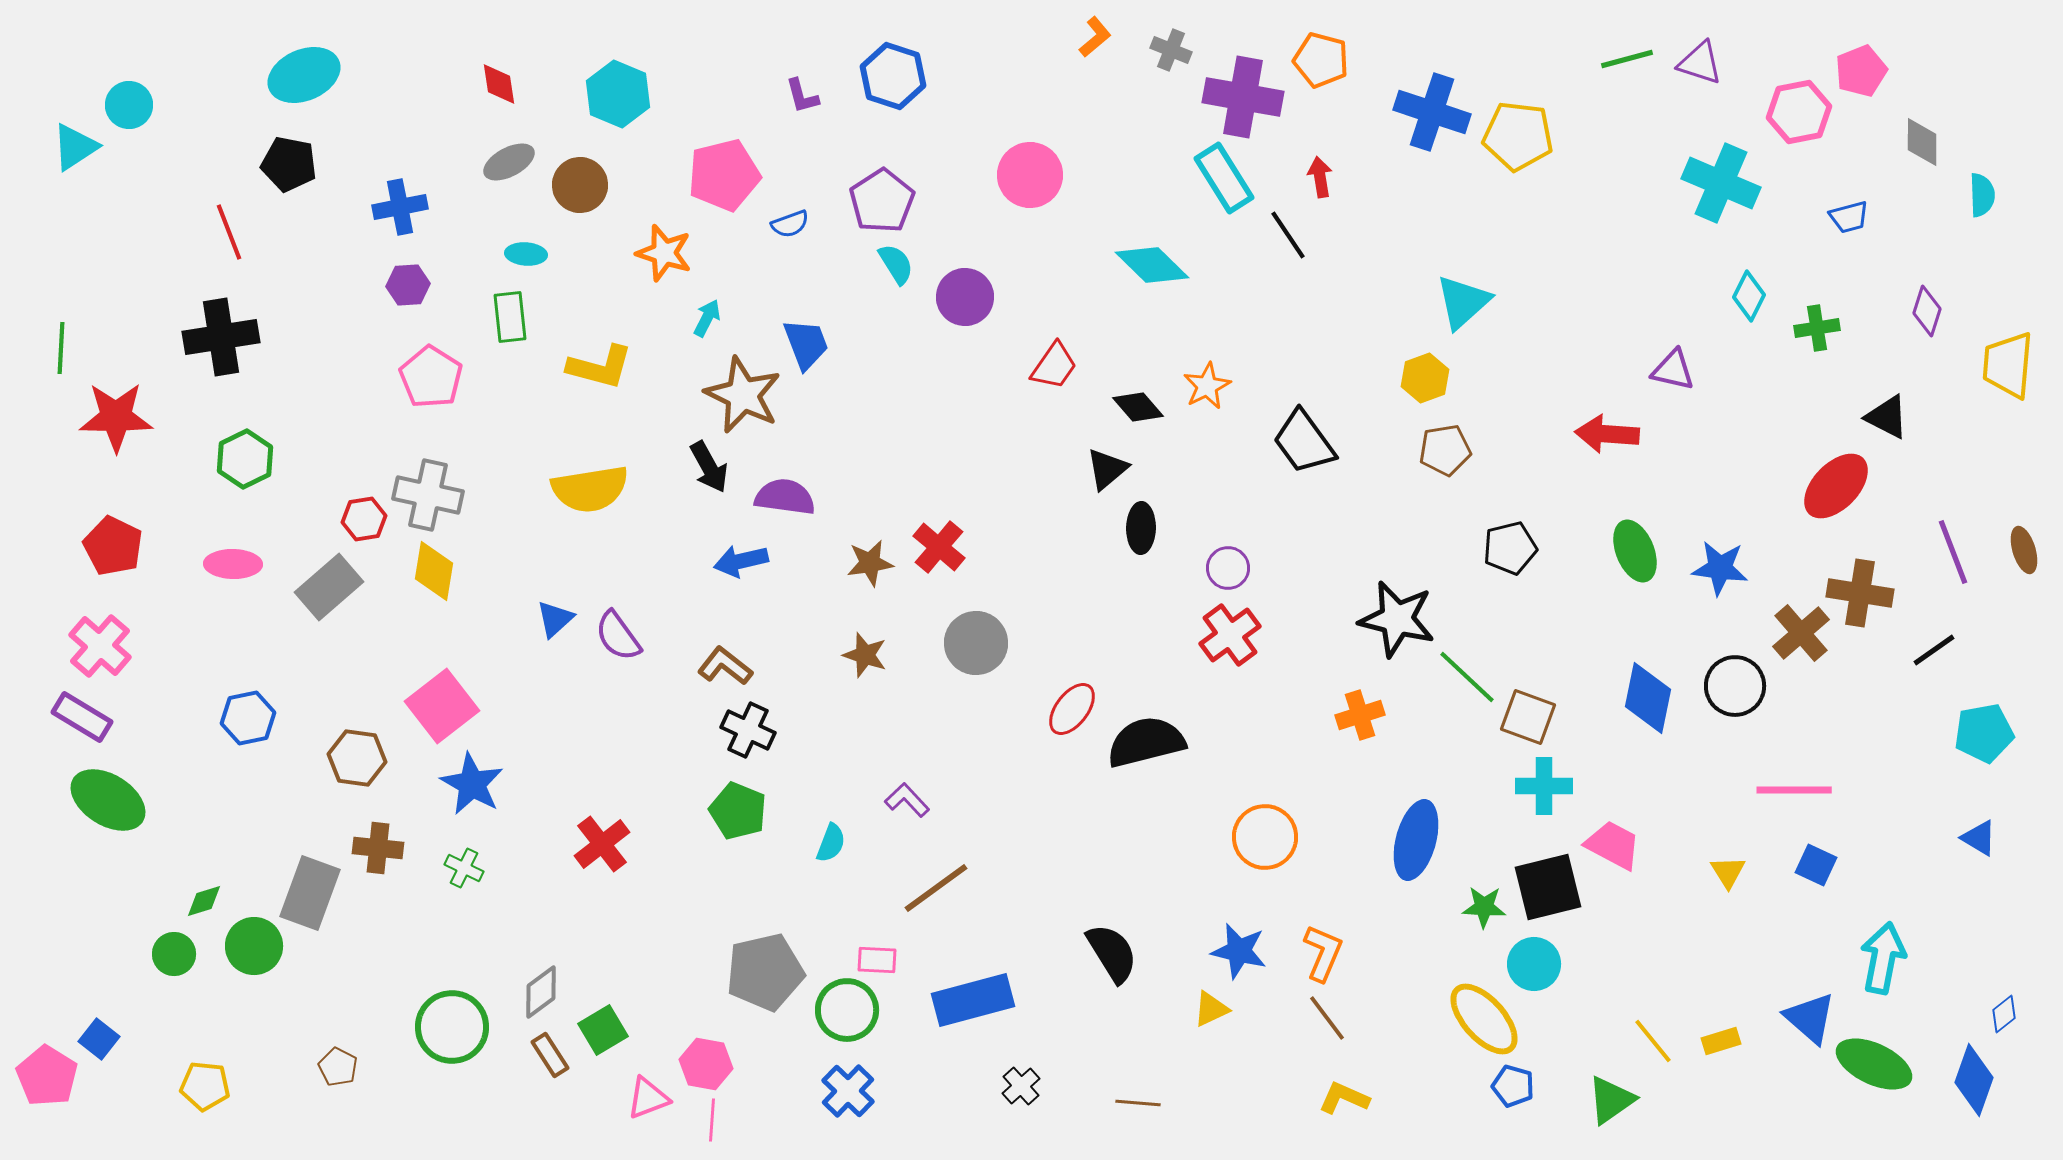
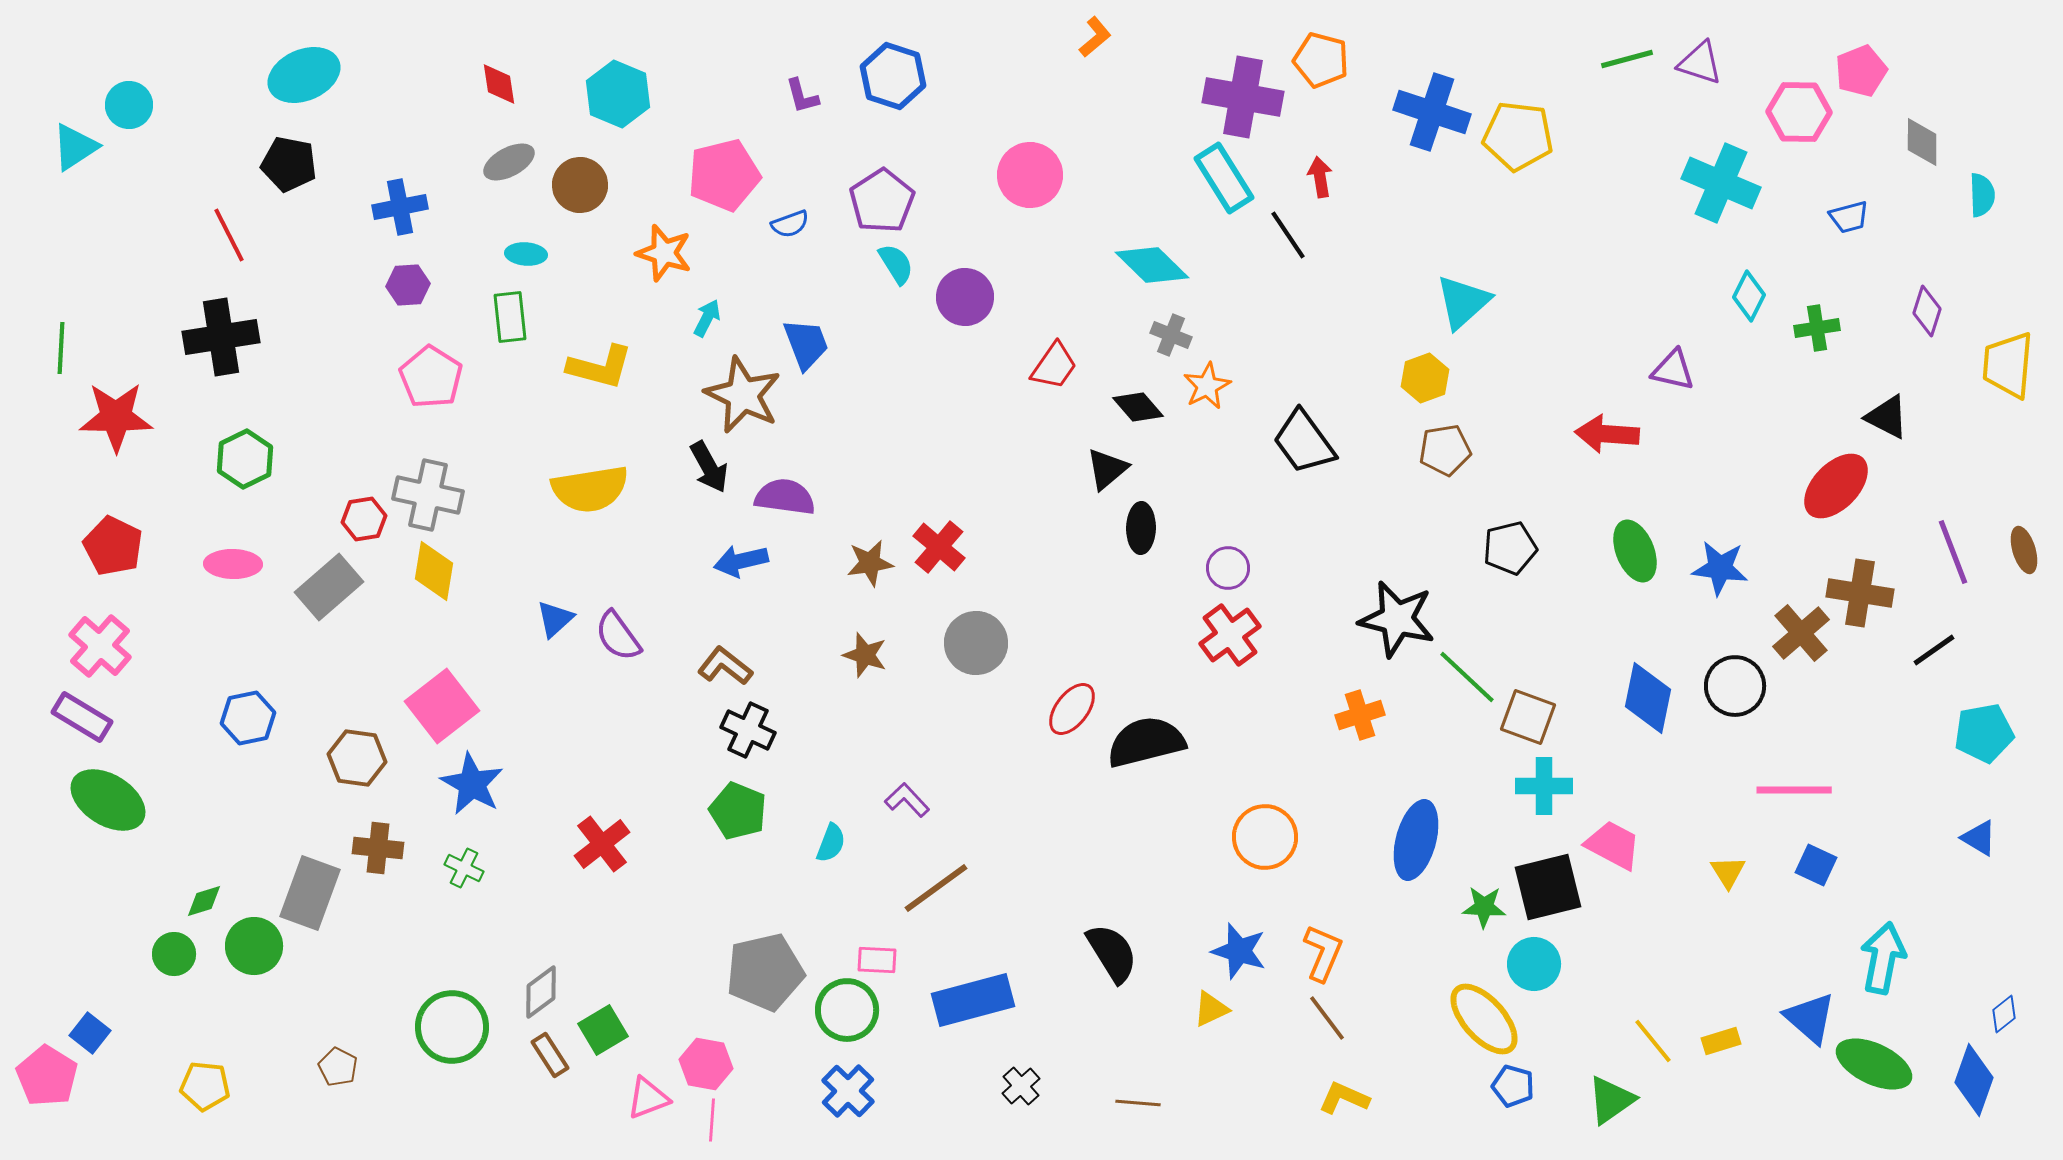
gray cross at (1171, 50): moved 285 px down
pink hexagon at (1799, 112): rotated 12 degrees clockwise
red line at (229, 232): moved 3 px down; rotated 6 degrees counterclockwise
blue star at (1239, 951): rotated 4 degrees clockwise
blue square at (99, 1039): moved 9 px left, 6 px up
